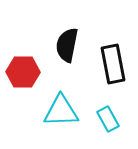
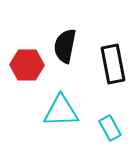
black semicircle: moved 2 px left, 1 px down
red hexagon: moved 4 px right, 7 px up
cyan rectangle: moved 2 px right, 9 px down
